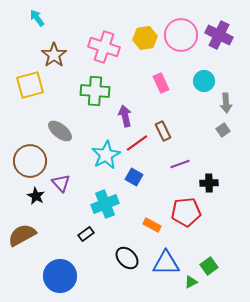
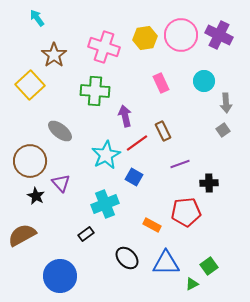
yellow square: rotated 28 degrees counterclockwise
green triangle: moved 1 px right, 2 px down
